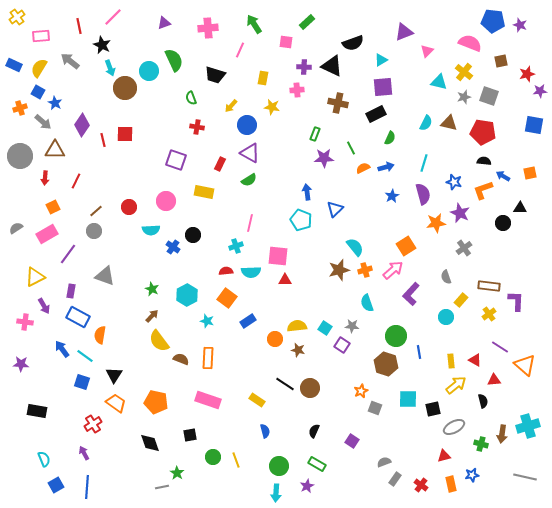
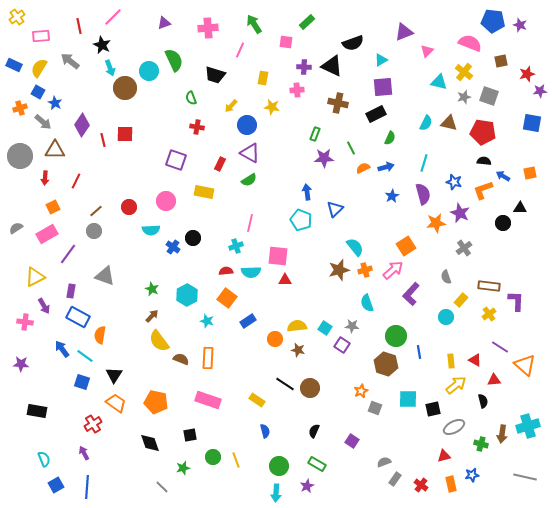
blue square at (534, 125): moved 2 px left, 2 px up
black circle at (193, 235): moved 3 px down
green star at (177, 473): moved 6 px right, 5 px up; rotated 24 degrees clockwise
gray line at (162, 487): rotated 56 degrees clockwise
